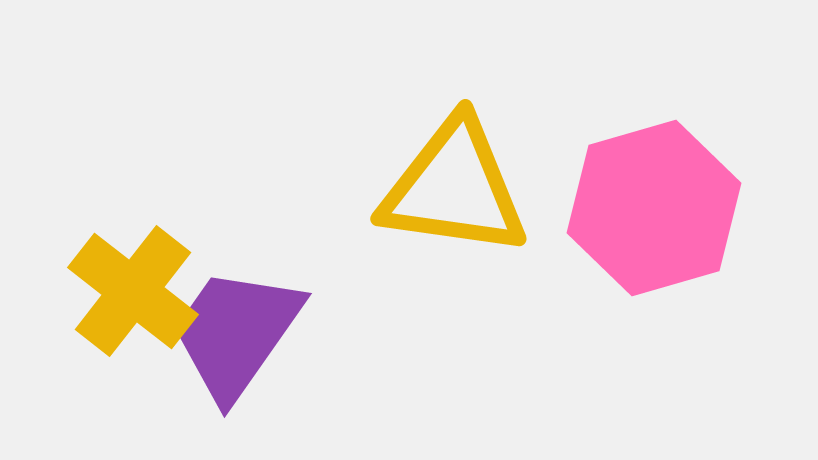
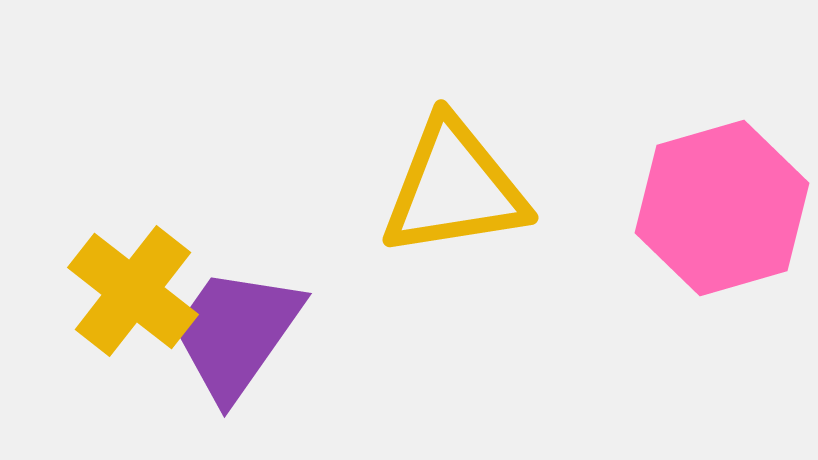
yellow triangle: rotated 17 degrees counterclockwise
pink hexagon: moved 68 px right
